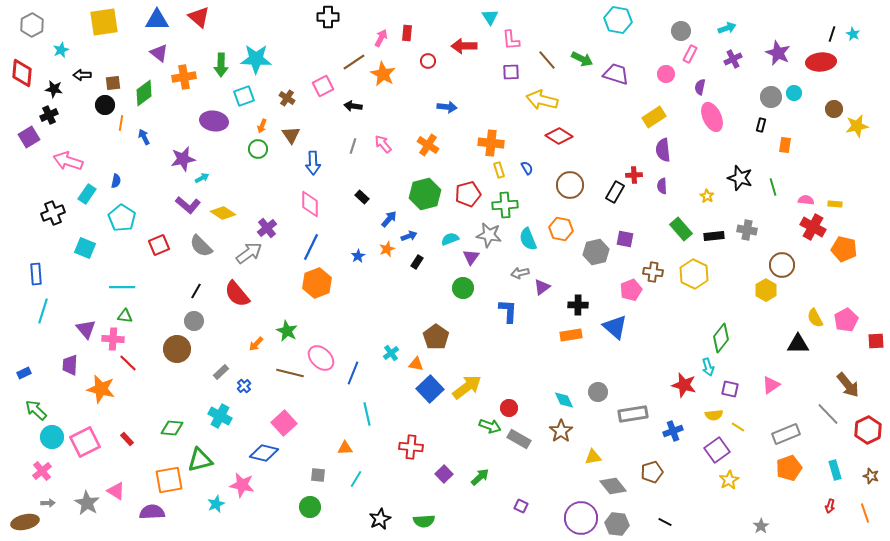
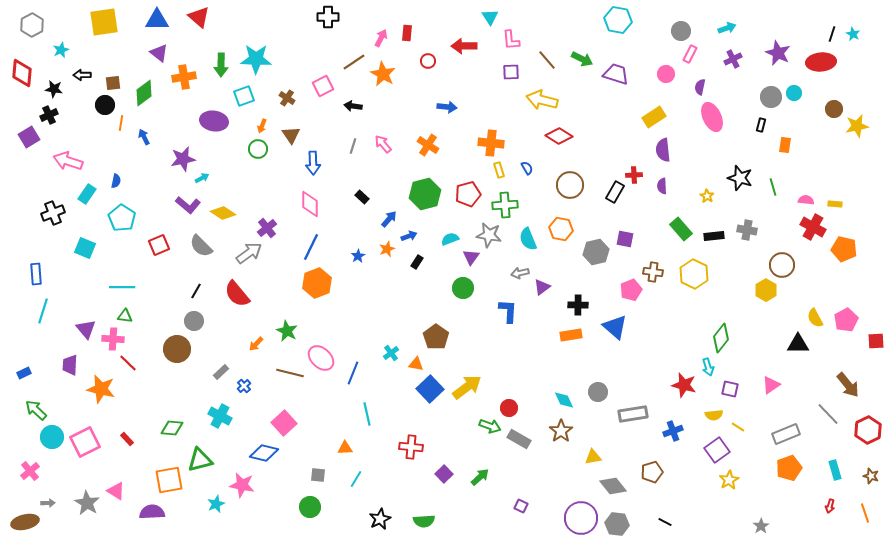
pink cross at (42, 471): moved 12 px left
